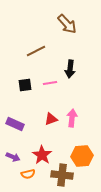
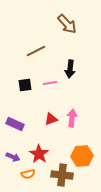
red star: moved 3 px left, 1 px up
